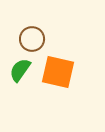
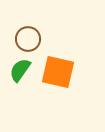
brown circle: moved 4 px left
